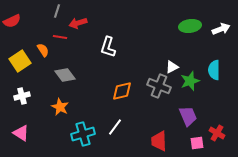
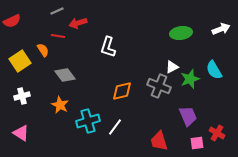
gray line: rotated 48 degrees clockwise
green ellipse: moved 9 px left, 7 px down
red line: moved 2 px left, 1 px up
cyan semicircle: rotated 30 degrees counterclockwise
green star: moved 2 px up
orange star: moved 2 px up
cyan cross: moved 5 px right, 13 px up
red trapezoid: rotated 15 degrees counterclockwise
